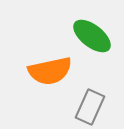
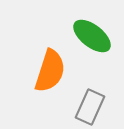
orange semicircle: rotated 60 degrees counterclockwise
